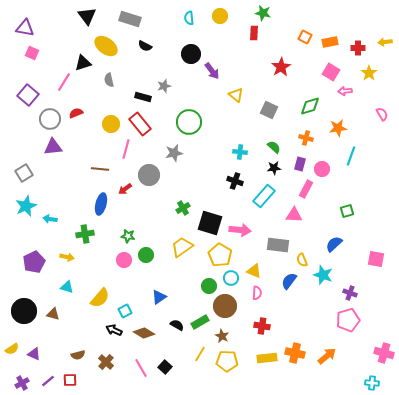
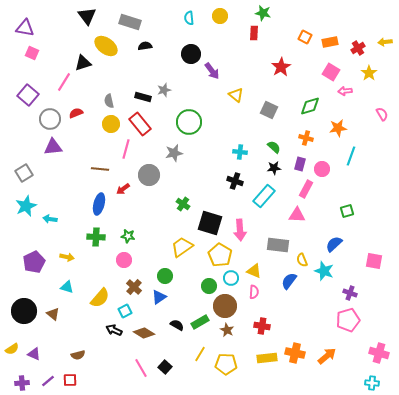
gray rectangle at (130, 19): moved 3 px down
black semicircle at (145, 46): rotated 144 degrees clockwise
red cross at (358, 48): rotated 32 degrees counterclockwise
gray semicircle at (109, 80): moved 21 px down
gray star at (164, 86): moved 4 px down
red arrow at (125, 189): moved 2 px left
blue ellipse at (101, 204): moved 2 px left
green cross at (183, 208): moved 4 px up; rotated 24 degrees counterclockwise
pink triangle at (294, 215): moved 3 px right
pink arrow at (240, 230): rotated 80 degrees clockwise
green cross at (85, 234): moved 11 px right, 3 px down; rotated 12 degrees clockwise
green circle at (146, 255): moved 19 px right, 21 px down
pink square at (376, 259): moved 2 px left, 2 px down
cyan star at (323, 275): moved 1 px right, 4 px up
pink semicircle at (257, 293): moved 3 px left, 1 px up
brown triangle at (53, 314): rotated 24 degrees clockwise
brown star at (222, 336): moved 5 px right, 6 px up
pink cross at (384, 353): moved 5 px left
yellow pentagon at (227, 361): moved 1 px left, 3 px down
brown cross at (106, 362): moved 28 px right, 75 px up
purple cross at (22, 383): rotated 24 degrees clockwise
